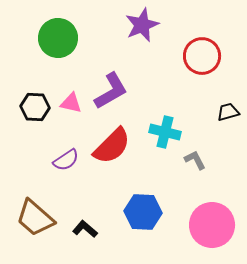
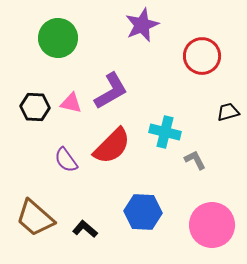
purple semicircle: rotated 88 degrees clockwise
